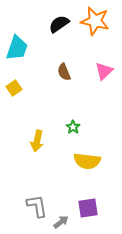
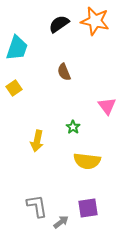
pink triangle: moved 3 px right, 35 px down; rotated 24 degrees counterclockwise
